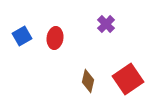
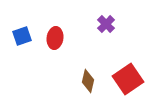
blue square: rotated 12 degrees clockwise
